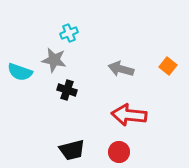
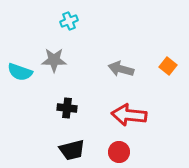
cyan cross: moved 12 px up
gray star: rotated 10 degrees counterclockwise
black cross: moved 18 px down; rotated 12 degrees counterclockwise
